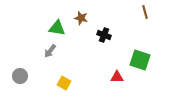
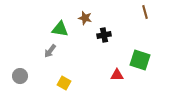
brown star: moved 4 px right
green triangle: moved 3 px right, 1 px down
black cross: rotated 32 degrees counterclockwise
red triangle: moved 2 px up
